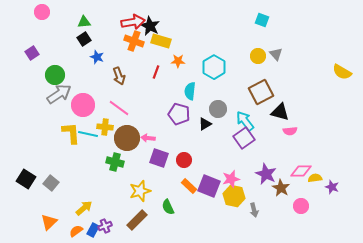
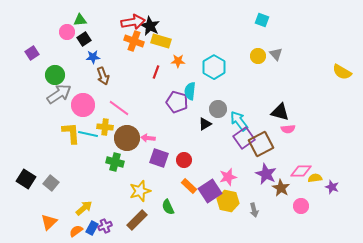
pink circle at (42, 12): moved 25 px right, 20 px down
green triangle at (84, 22): moved 4 px left, 2 px up
blue star at (97, 57): moved 4 px left; rotated 24 degrees counterclockwise
brown arrow at (119, 76): moved 16 px left
brown square at (261, 92): moved 52 px down
purple pentagon at (179, 114): moved 2 px left, 12 px up
cyan arrow at (245, 121): moved 6 px left
pink semicircle at (290, 131): moved 2 px left, 2 px up
pink star at (231, 179): moved 3 px left, 2 px up
purple square at (209, 186): moved 1 px right, 5 px down; rotated 35 degrees clockwise
yellow hexagon at (234, 196): moved 6 px left, 5 px down
blue rectangle at (93, 230): moved 1 px left, 2 px up
